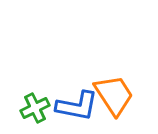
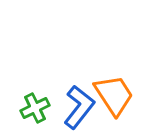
blue L-shape: moved 2 px right, 1 px down; rotated 63 degrees counterclockwise
